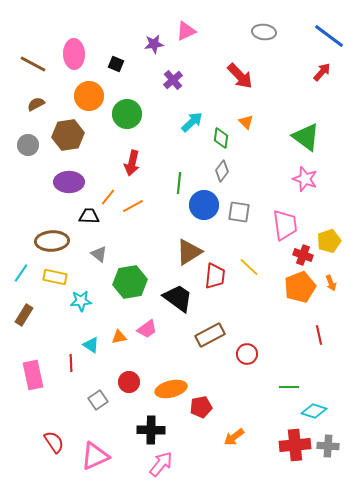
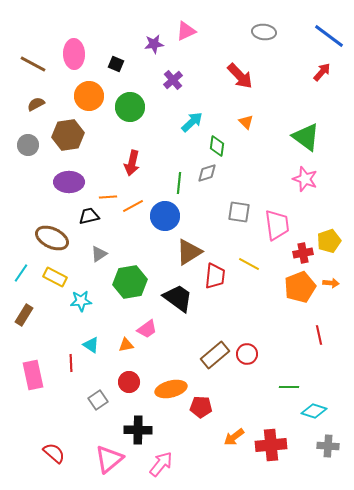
green circle at (127, 114): moved 3 px right, 7 px up
green diamond at (221, 138): moved 4 px left, 8 px down
gray diamond at (222, 171): moved 15 px left, 2 px down; rotated 35 degrees clockwise
orange line at (108, 197): rotated 48 degrees clockwise
blue circle at (204, 205): moved 39 px left, 11 px down
black trapezoid at (89, 216): rotated 15 degrees counterclockwise
pink trapezoid at (285, 225): moved 8 px left
brown ellipse at (52, 241): moved 3 px up; rotated 28 degrees clockwise
gray triangle at (99, 254): rotated 48 degrees clockwise
red cross at (303, 255): moved 2 px up; rotated 30 degrees counterclockwise
yellow line at (249, 267): moved 3 px up; rotated 15 degrees counterclockwise
yellow rectangle at (55, 277): rotated 15 degrees clockwise
orange arrow at (331, 283): rotated 63 degrees counterclockwise
brown rectangle at (210, 335): moved 5 px right, 20 px down; rotated 12 degrees counterclockwise
orange triangle at (119, 337): moved 7 px right, 8 px down
red pentagon at (201, 407): rotated 15 degrees clockwise
black cross at (151, 430): moved 13 px left
red semicircle at (54, 442): moved 11 px down; rotated 15 degrees counterclockwise
red cross at (295, 445): moved 24 px left
pink triangle at (95, 456): moved 14 px right, 3 px down; rotated 16 degrees counterclockwise
